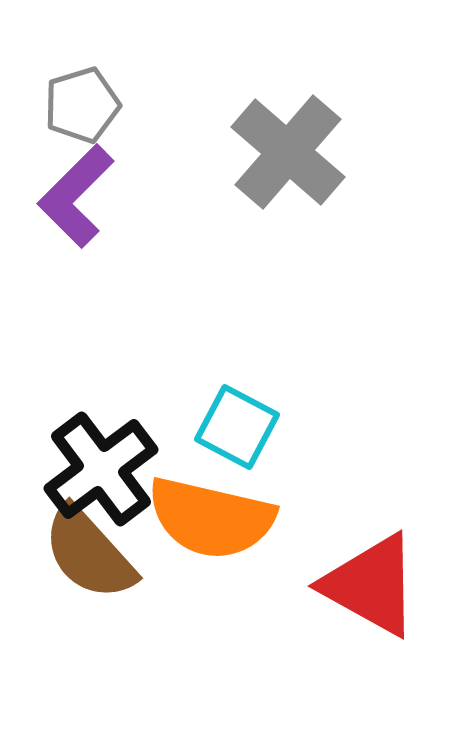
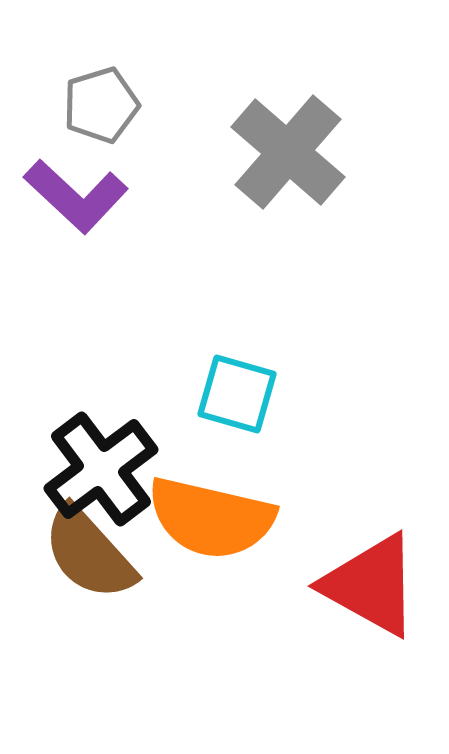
gray pentagon: moved 19 px right
purple L-shape: rotated 92 degrees counterclockwise
cyan square: moved 33 px up; rotated 12 degrees counterclockwise
